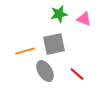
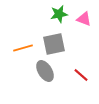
orange line: moved 2 px left, 3 px up
red line: moved 4 px right, 1 px down
